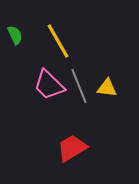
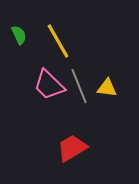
green semicircle: moved 4 px right
